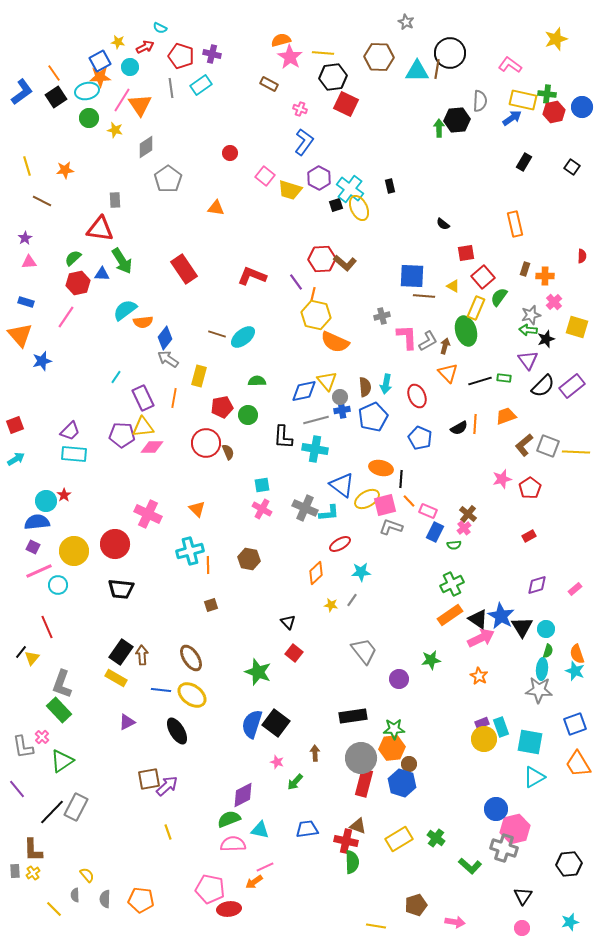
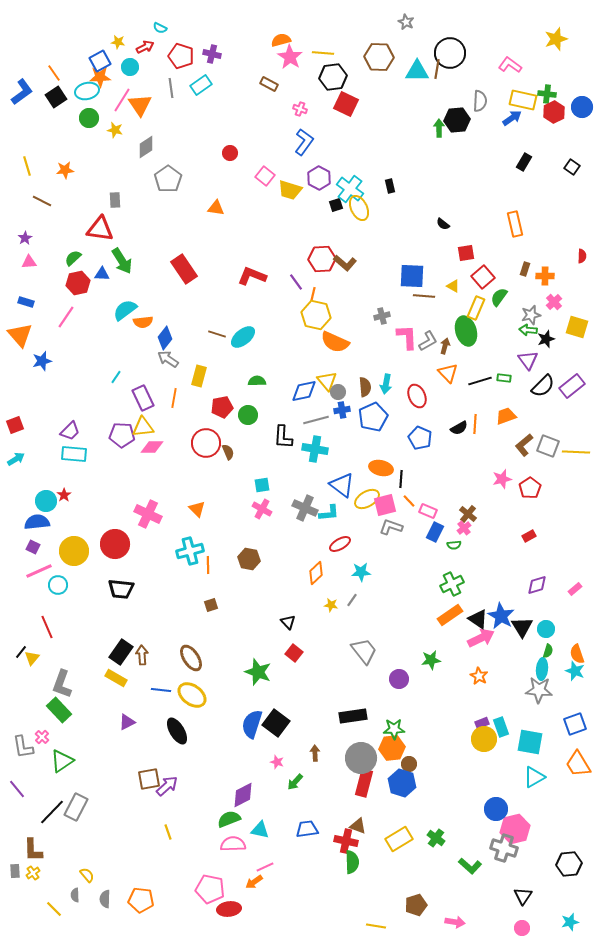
red hexagon at (554, 112): rotated 15 degrees counterclockwise
gray circle at (340, 397): moved 2 px left, 5 px up
